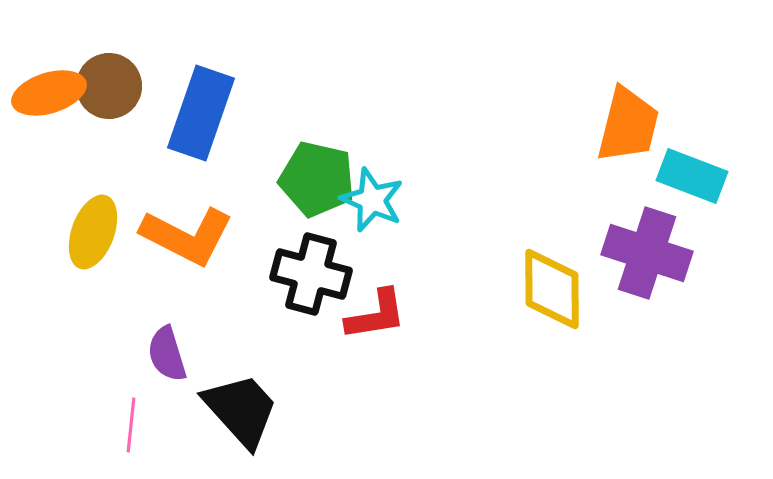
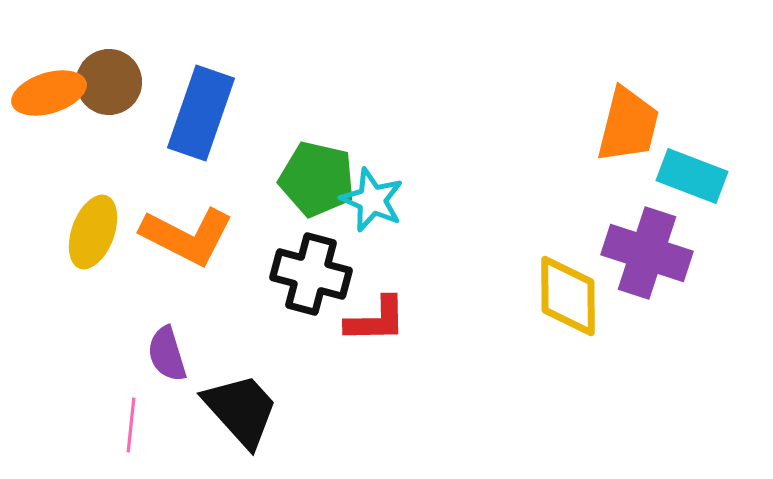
brown circle: moved 4 px up
yellow diamond: moved 16 px right, 7 px down
red L-shape: moved 5 px down; rotated 8 degrees clockwise
